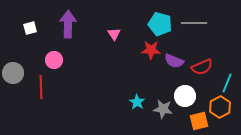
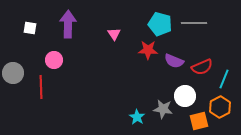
white square: rotated 24 degrees clockwise
red star: moved 3 px left
cyan line: moved 3 px left, 4 px up
cyan star: moved 15 px down
